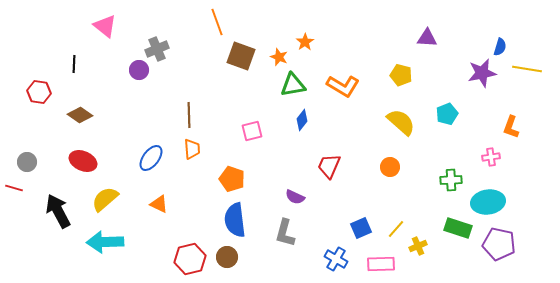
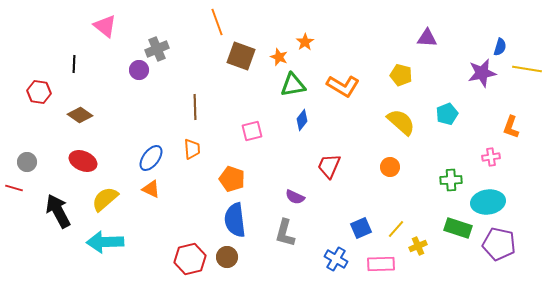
brown line at (189, 115): moved 6 px right, 8 px up
orange triangle at (159, 204): moved 8 px left, 15 px up
